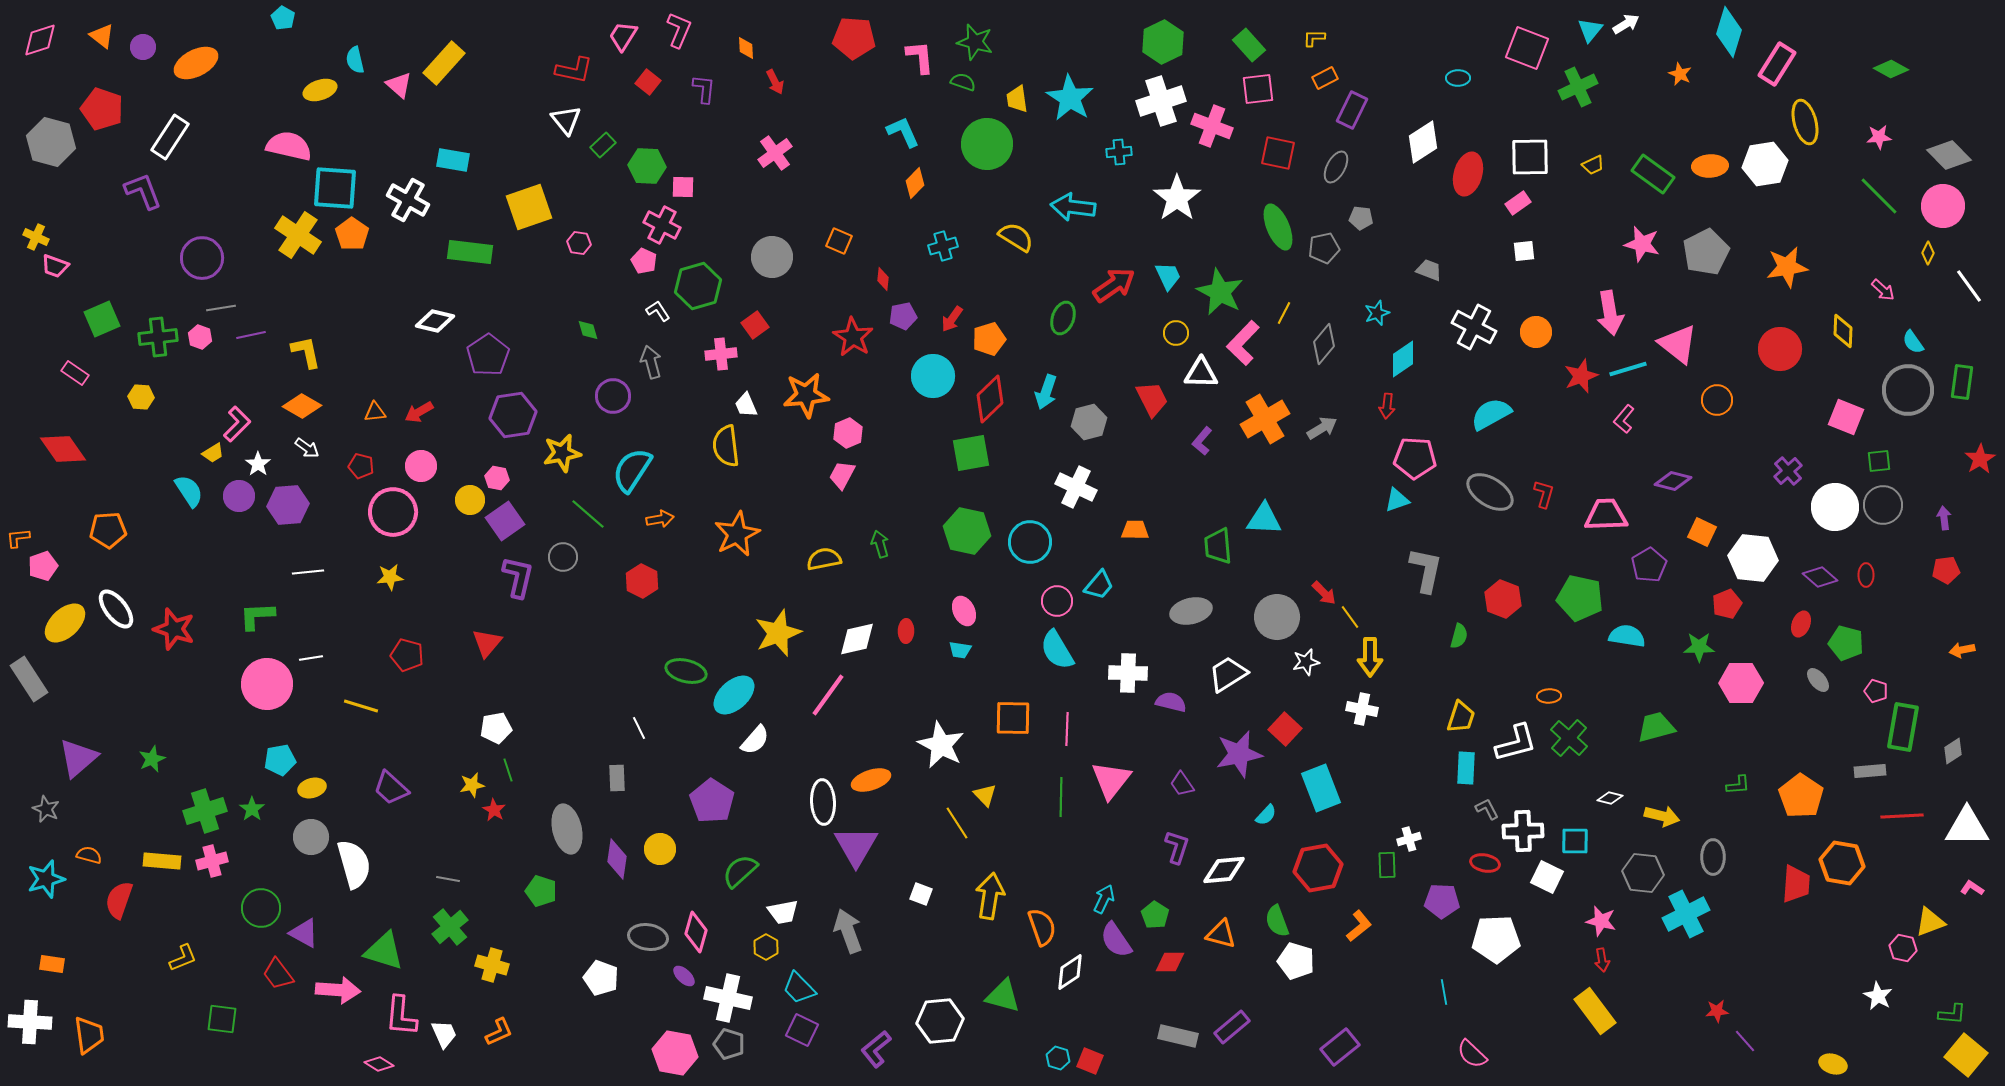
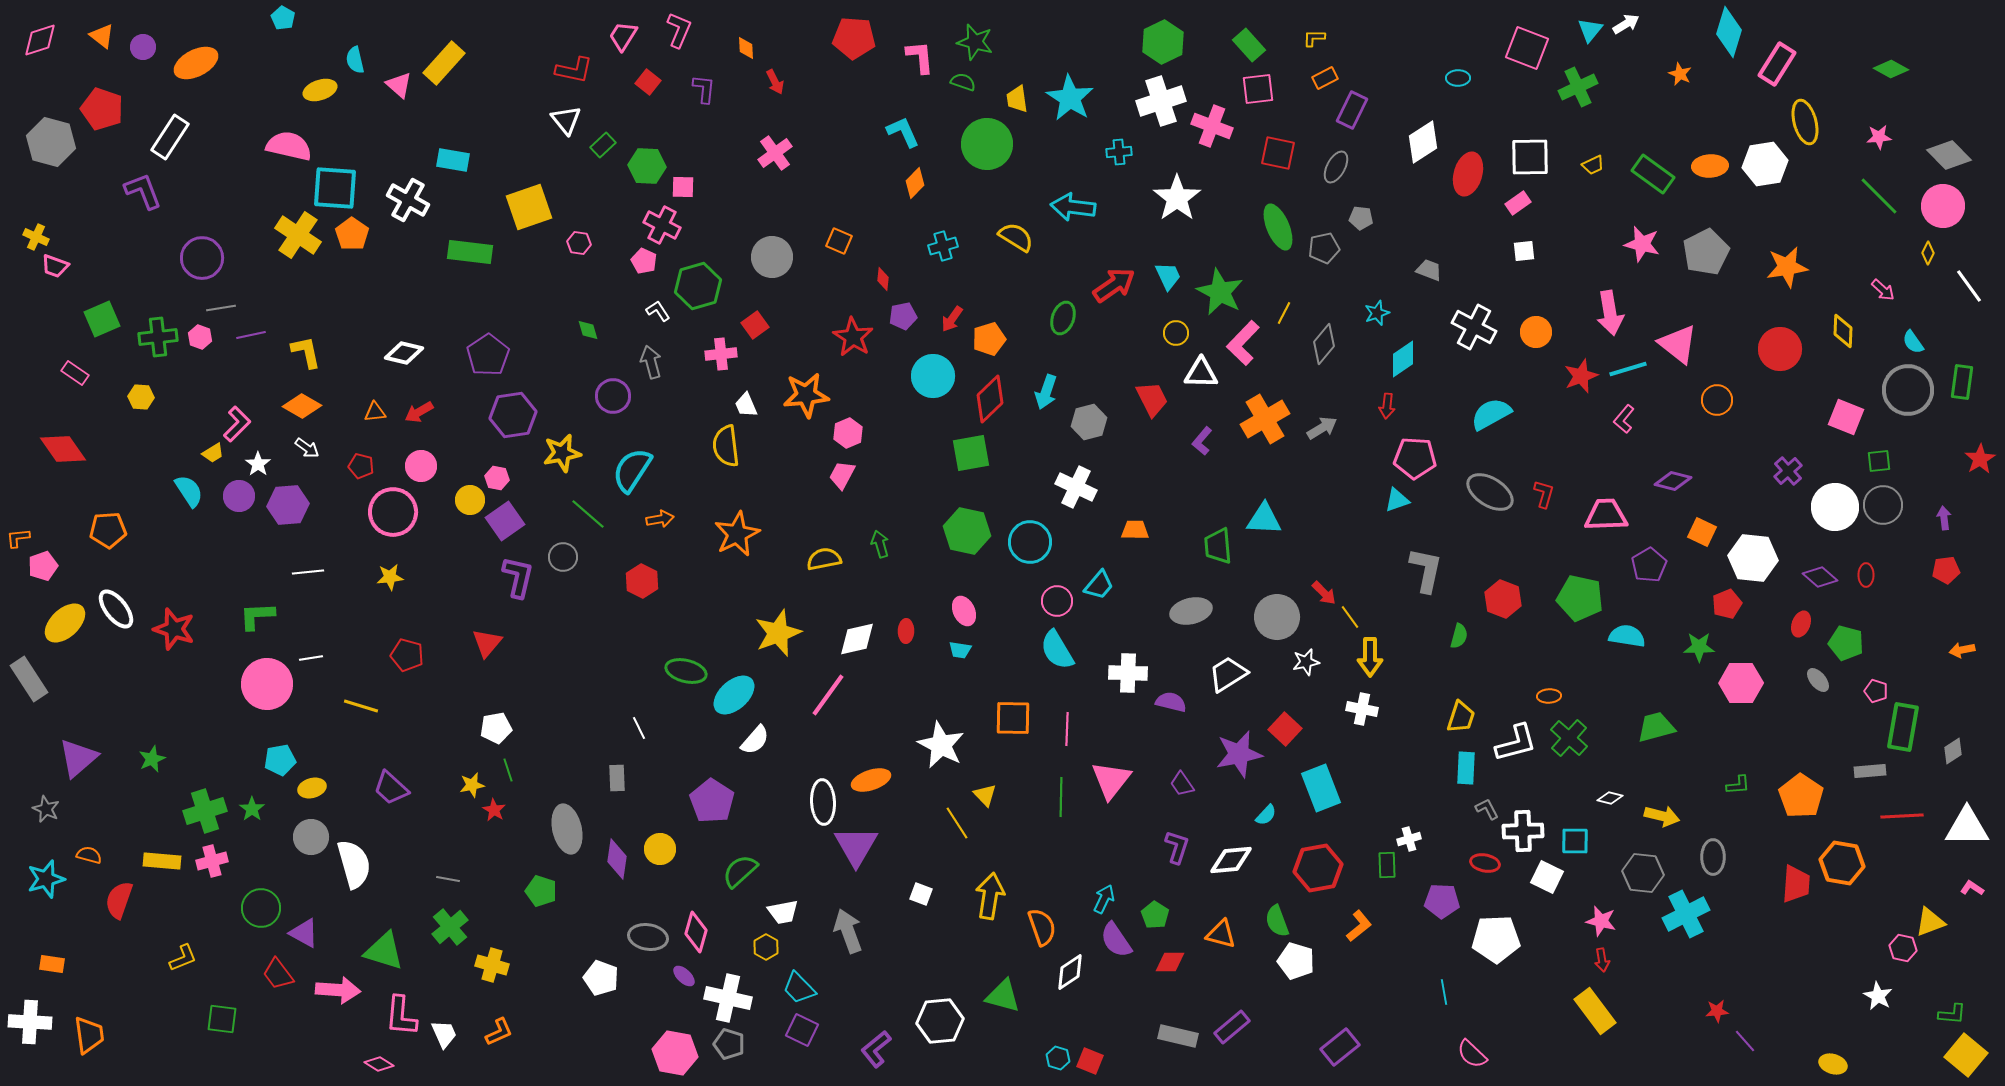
white diamond at (435, 321): moved 31 px left, 32 px down
white diamond at (1224, 870): moved 7 px right, 10 px up
